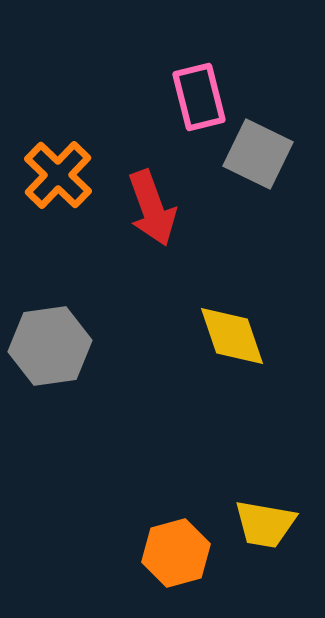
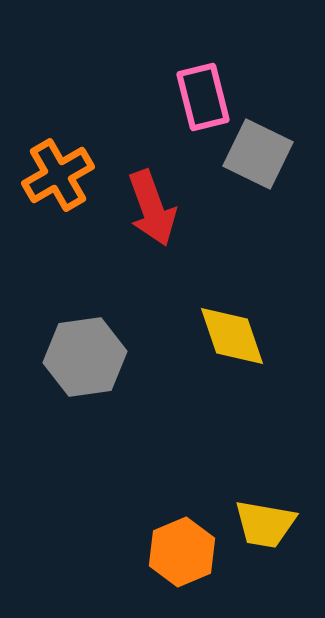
pink rectangle: moved 4 px right
orange cross: rotated 16 degrees clockwise
gray hexagon: moved 35 px right, 11 px down
orange hexagon: moved 6 px right, 1 px up; rotated 8 degrees counterclockwise
